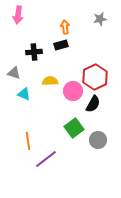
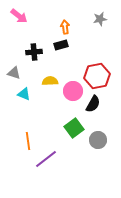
pink arrow: moved 1 px right, 1 px down; rotated 60 degrees counterclockwise
red hexagon: moved 2 px right, 1 px up; rotated 15 degrees clockwise
